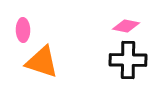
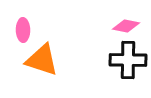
orange triangle: moved 2 px up
